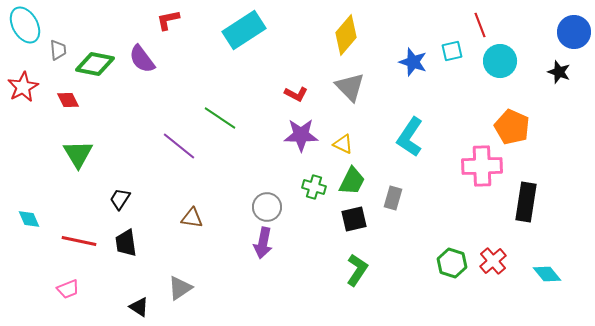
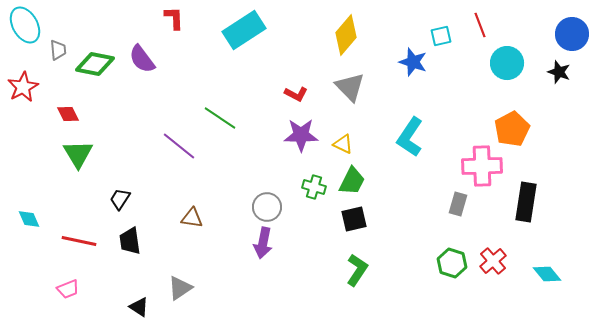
red L-shape at (168, 20): moved 6 px right, 2 px up; rotated 100 degrees clockwise
blue circle at (574, 32): moved 2 px left, 2 px down
cyan square at (452, 51): moved 11 px left, 15 px up
cyan circle at (500, 61): moved 7 px right, 2 px down
red diamond at (68, 100): moved 14 px down
orange pentagon at (512, 127): moved 2 px down; rotated 20 degrees clockwise
gray rectangle at (393, 198): moved 65 px right, 6 px down
black trapezoid at (126, 243): moved 4 px right, 2 px up
